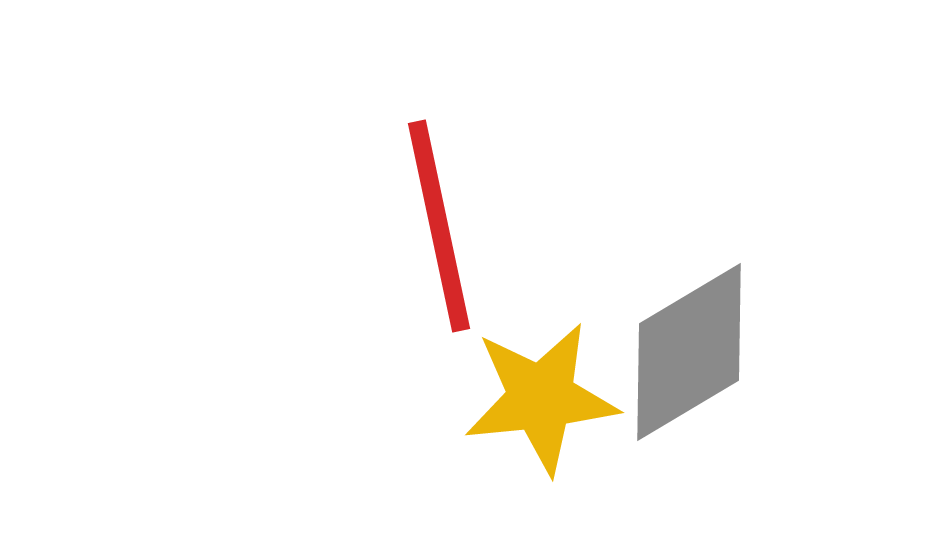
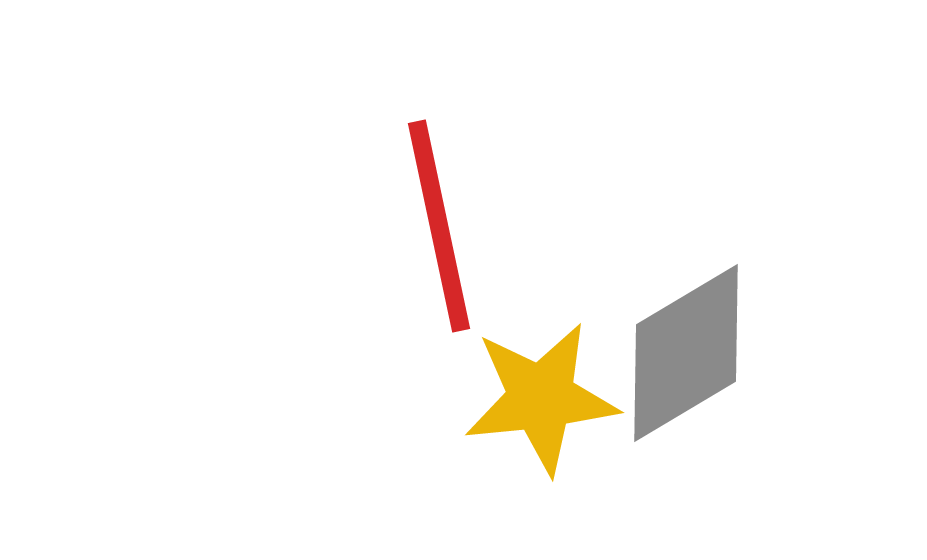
gray diamond: moved 3 px left, 1 px down
